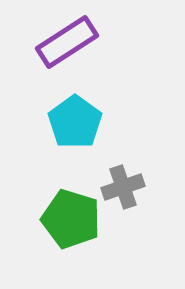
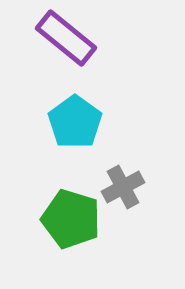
purple rectangle: moved 1 px left, 4 px up; rotated 72 degrees clockwise
gray cross: rotated 9 degrees counterclockwise
